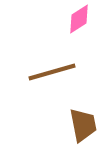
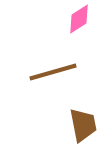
brown line: moved 1 px right
